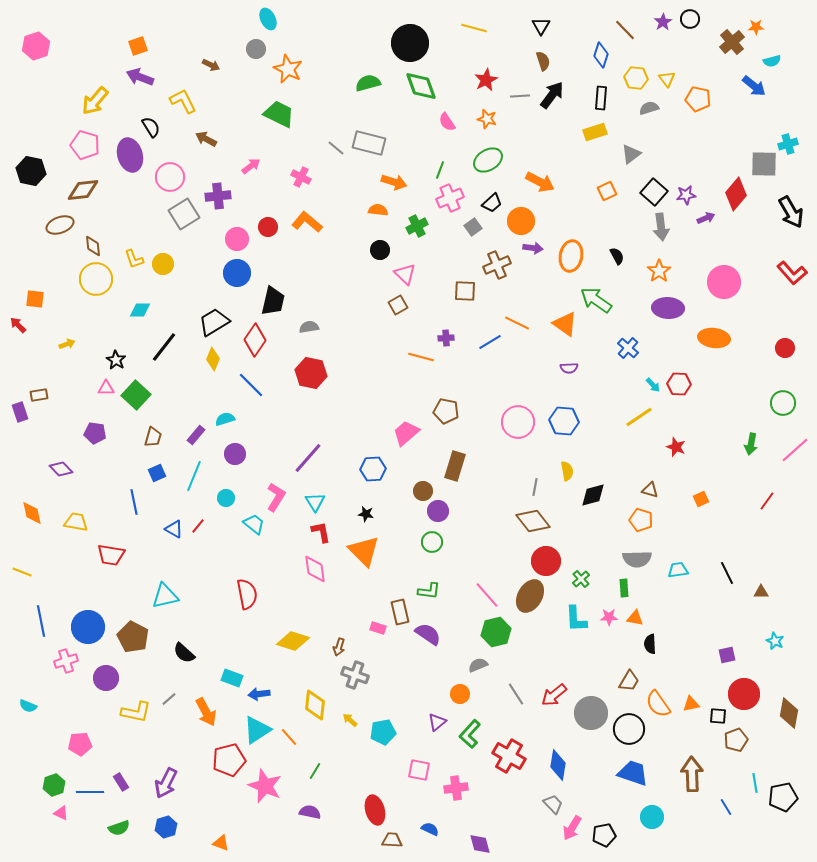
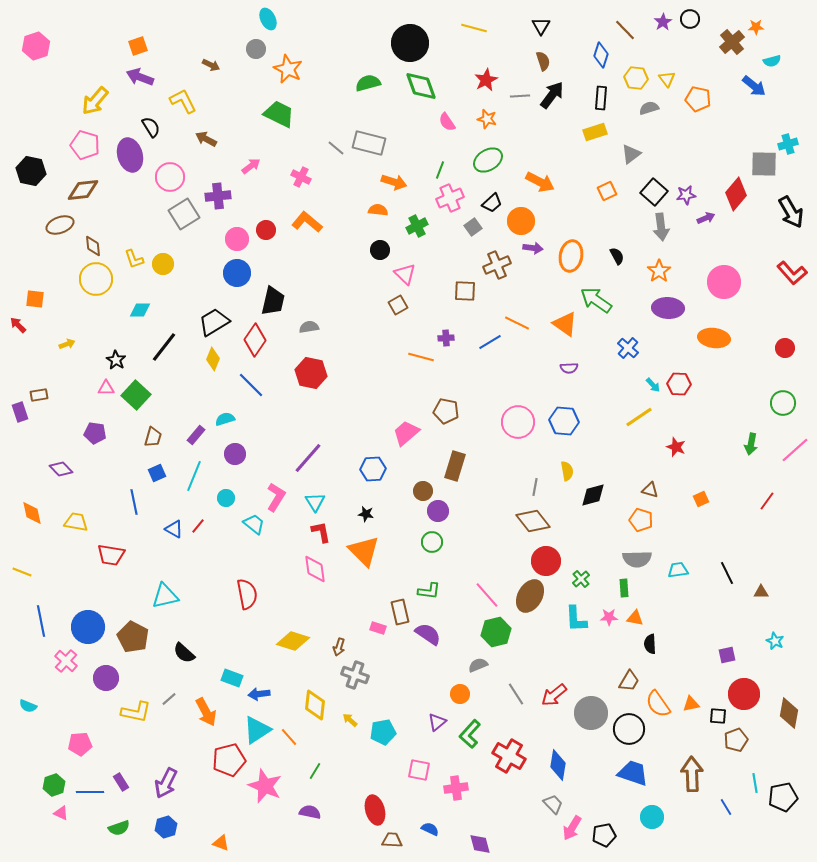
red circle at (268, 227): moved 2 px left, 3 px down
pink cross at (66, 661): rotated 30 degrees counterclockwise
